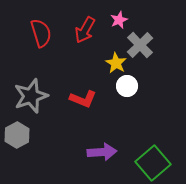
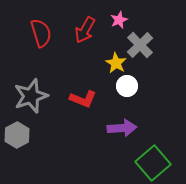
purple arrow: moved 20 px right, 24 px up
